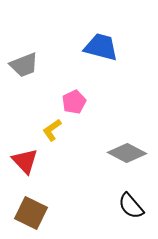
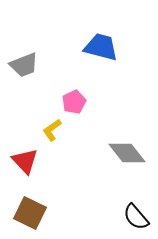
gray diamond: rotated 24 degrees clockwise
black semicircle: moved 5 px right, 11 px down
brown square: moved 1 px left
